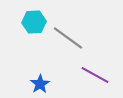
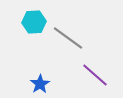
purple line: rotated 12 degrees clockwise
